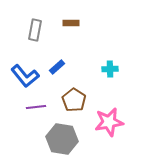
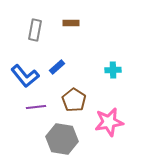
cyan cross: moved 3 px right, 1 px down
